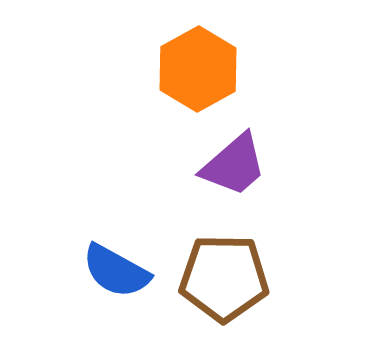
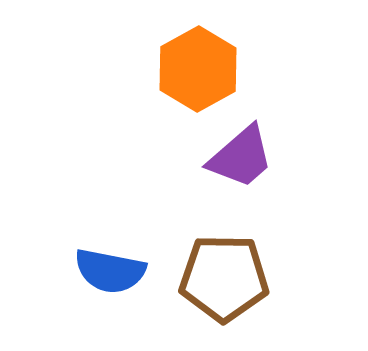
purple trapezoid: moved 7 px right, 8 px up
blue semicircle: moved 6 px left; rotated 18 degrees counterclockwise
